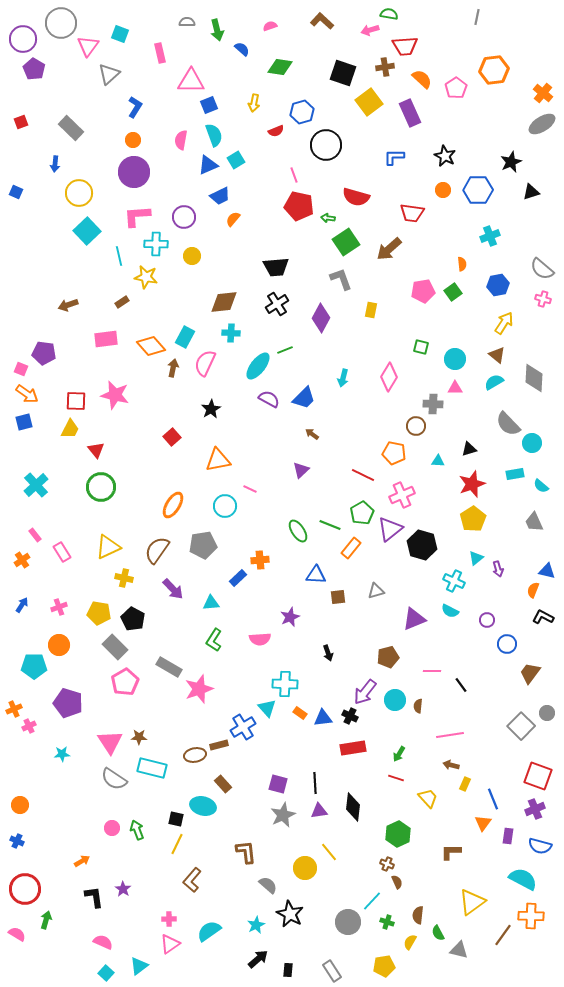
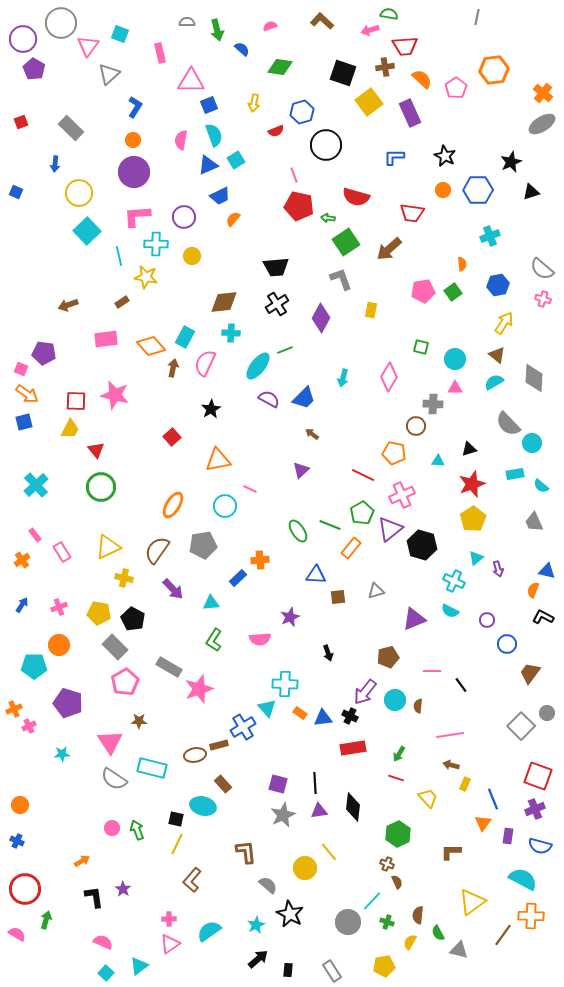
brown star at (139, 737): moved 16 px up
